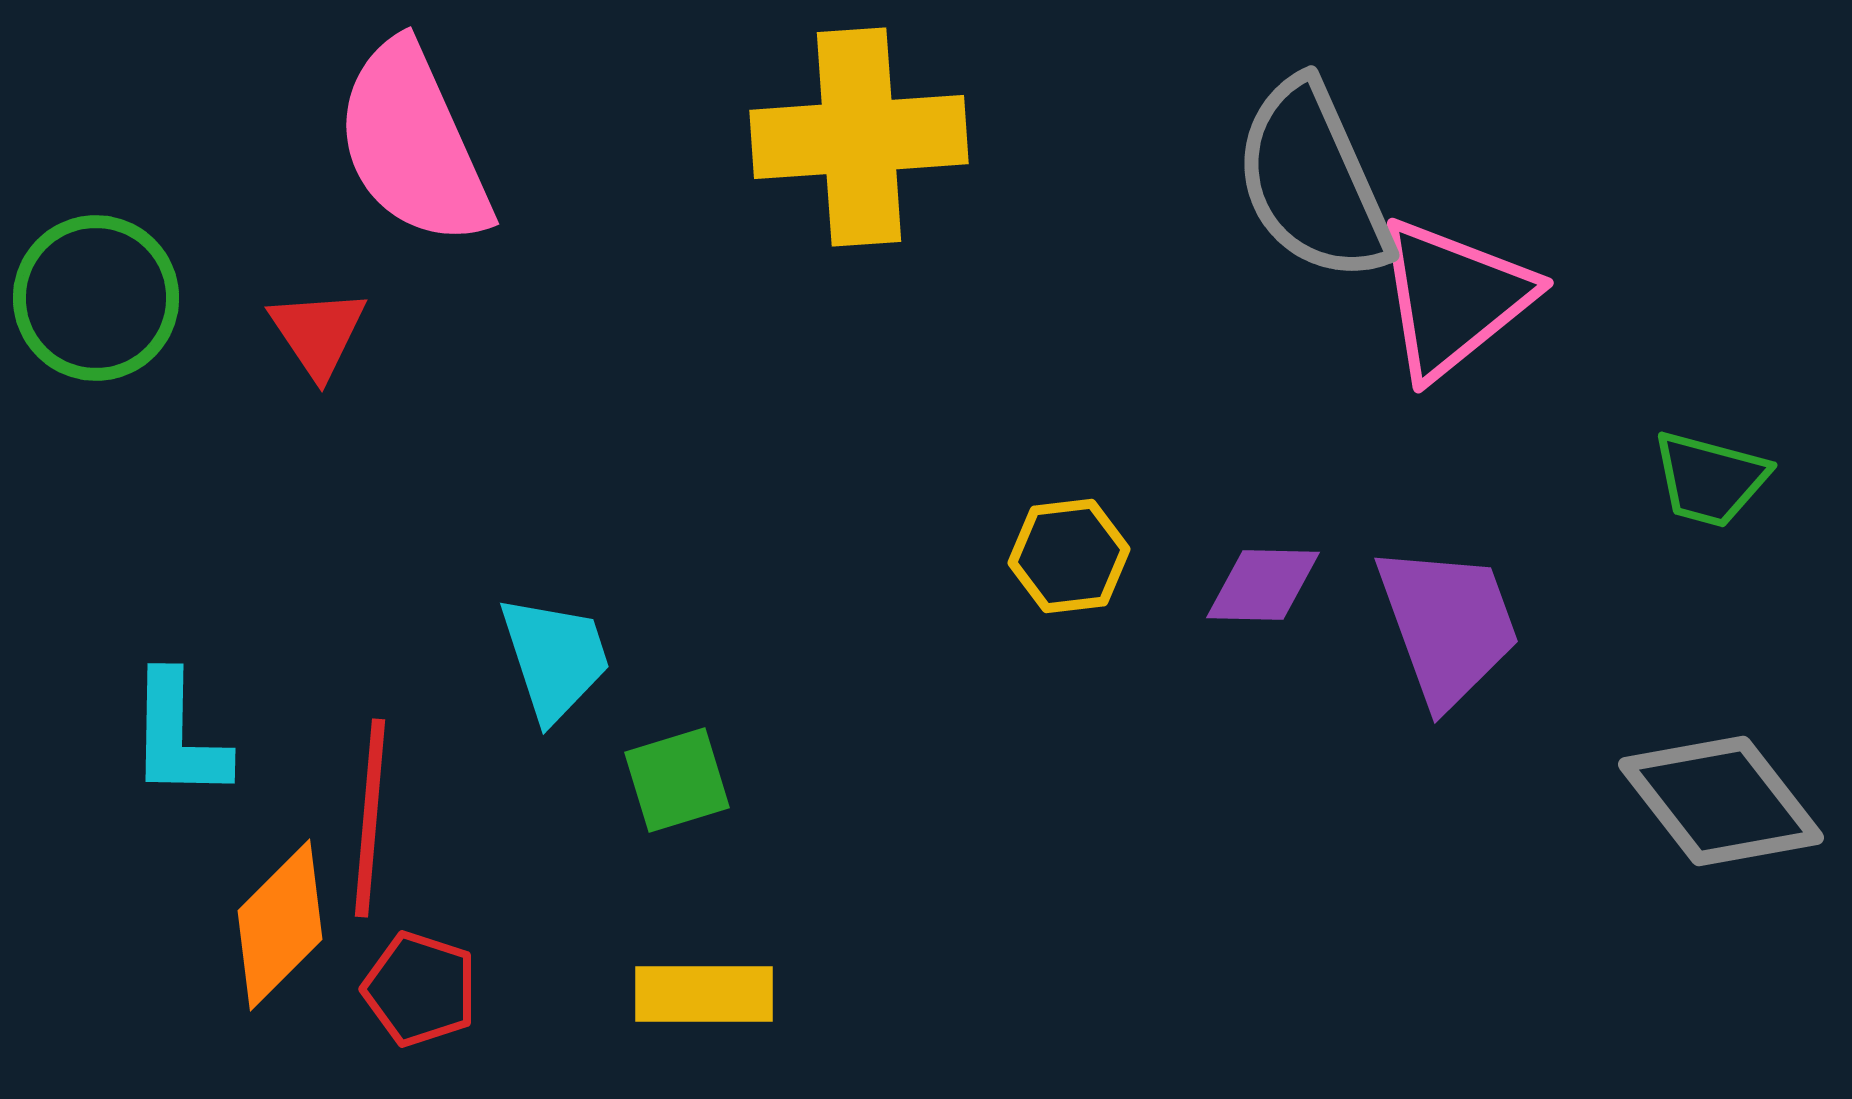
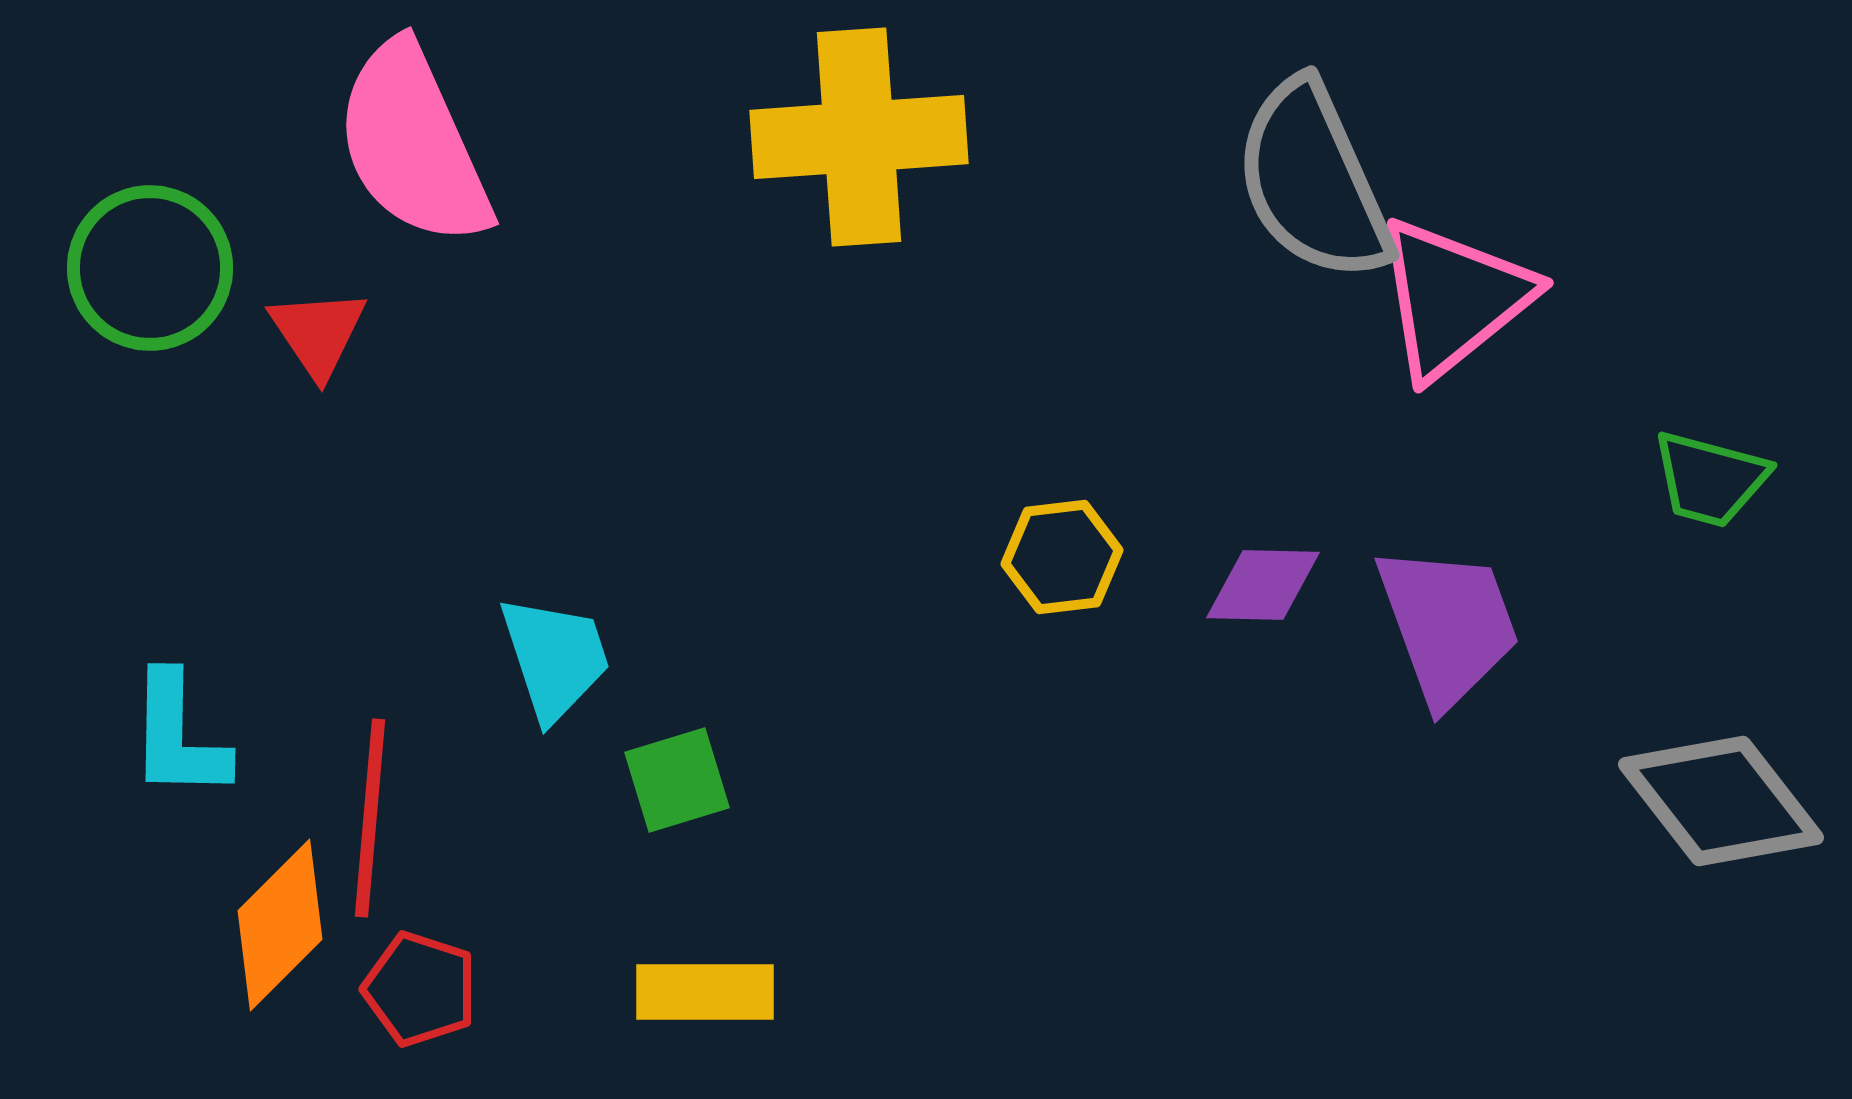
green circle: moved 54 px right, 30 px up
yellow hexagon: moved 7 px left, 1 px down
yellow rectangle: moved 1 px right, 2 px up
